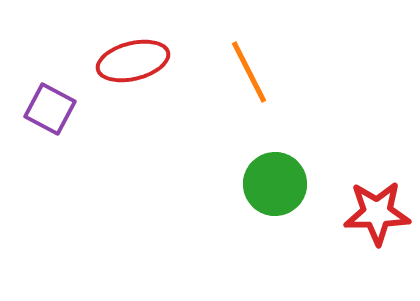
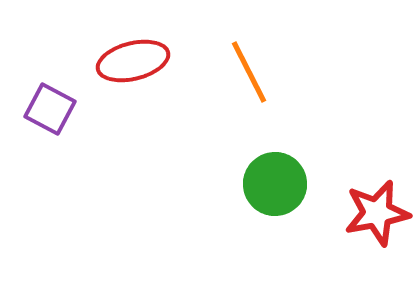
red star: rotated 10 degrees counterclockwise
